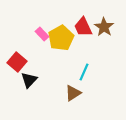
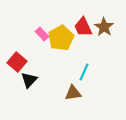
brown triangle: rotated 24 degrees clockwise
